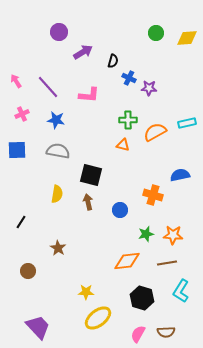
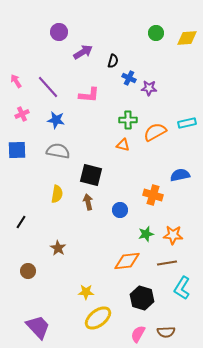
cyan L-shape: moved 1 px right, 3 px up
